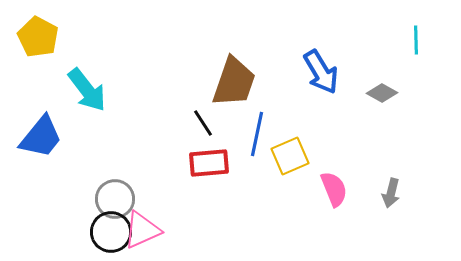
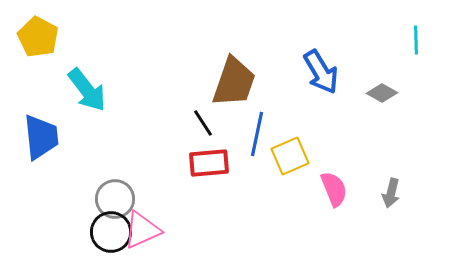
blue trapezoid: rotated 45 degrees counterclockwise
